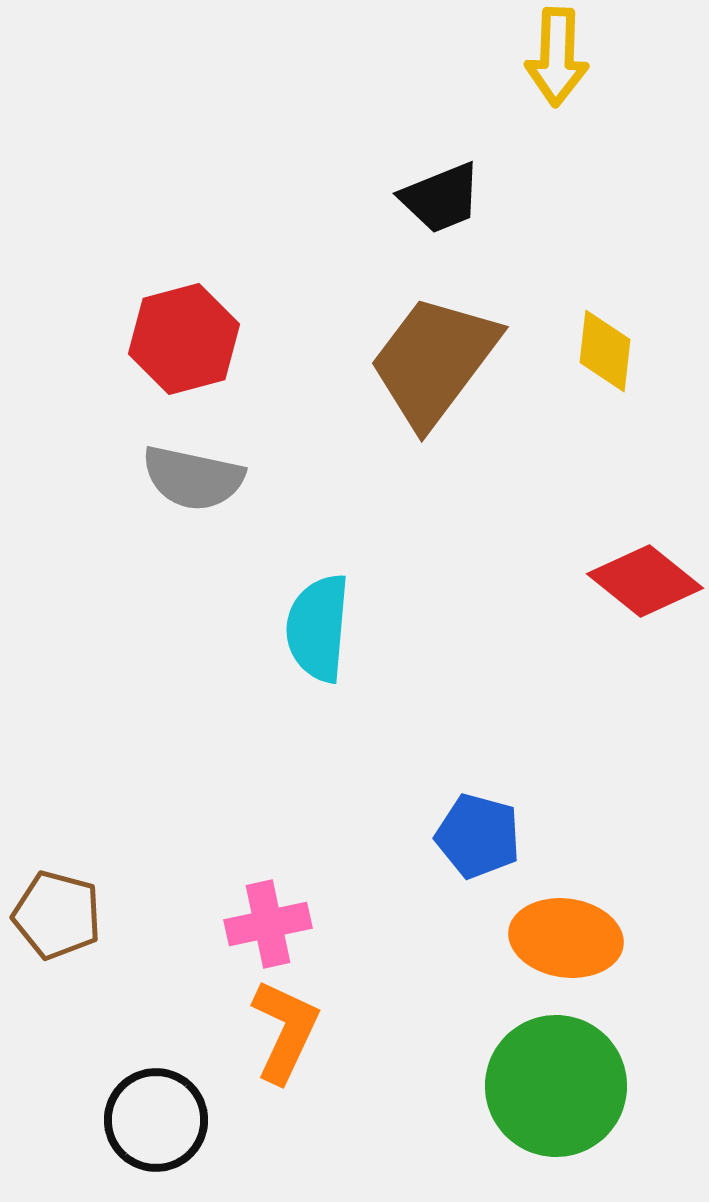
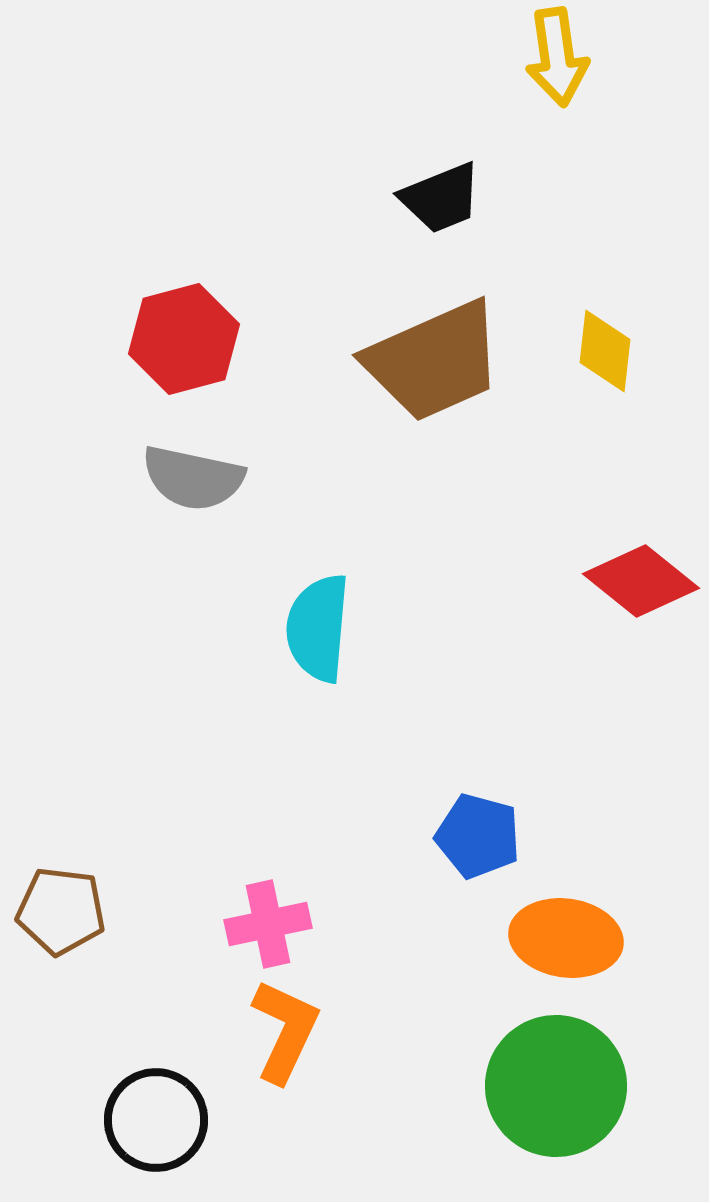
yellow arrow: rotated 10 degrees counterclockwise
brown trapezoid: rotated 151 degrees counterclockwise
red diamond: moved 4 px left
brown pentagon: moved 4 px right, 4 px up; rotated 8 degrees counterclockwise
